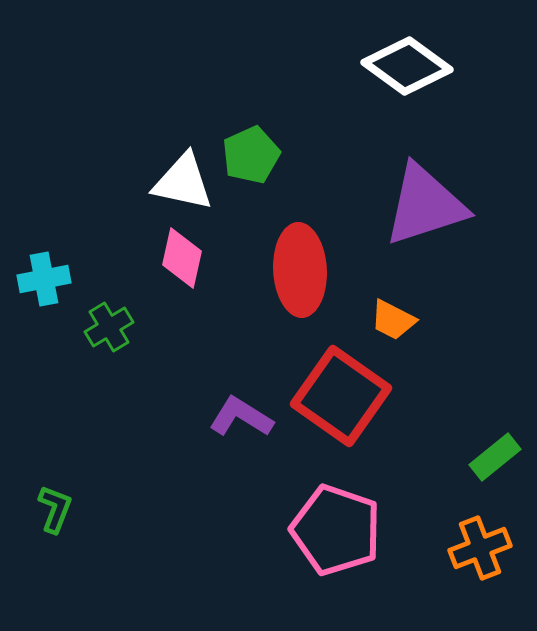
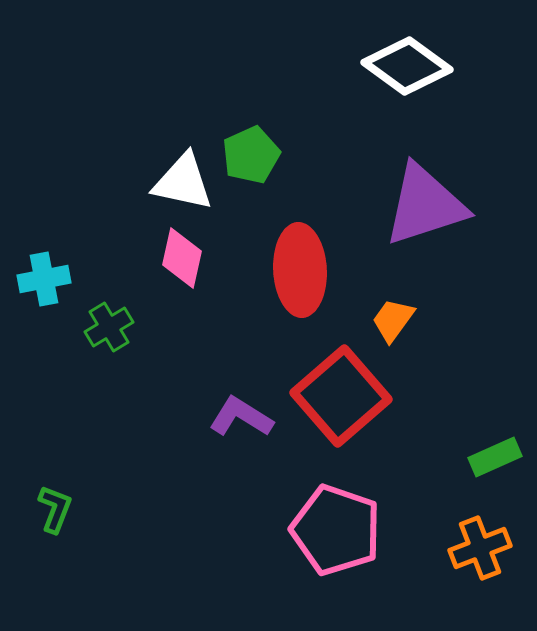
orange trapezoid: rotated 99 degrees clockwise
red square: rotated 14 degrees clockwise
green rectangle: rotated 15 degrees clockwise
